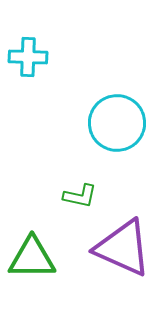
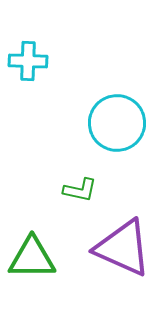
cyan cross: moved 4 px down
green L-shape: moved 6 px up
